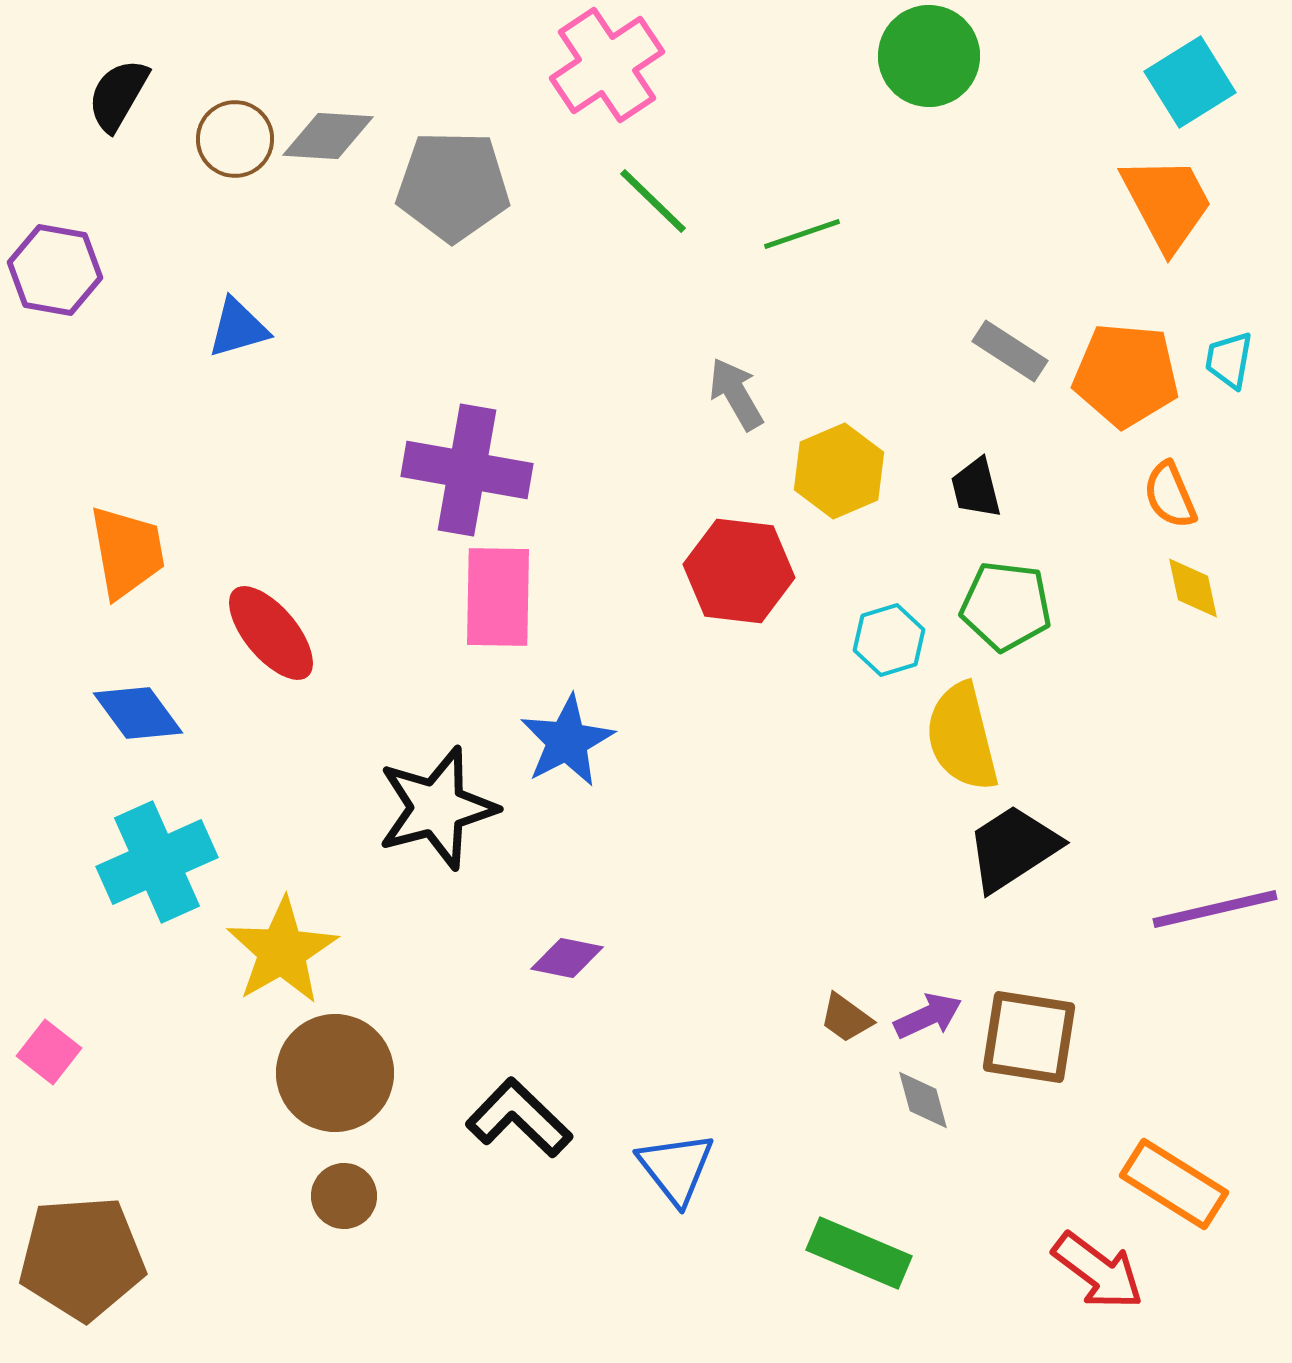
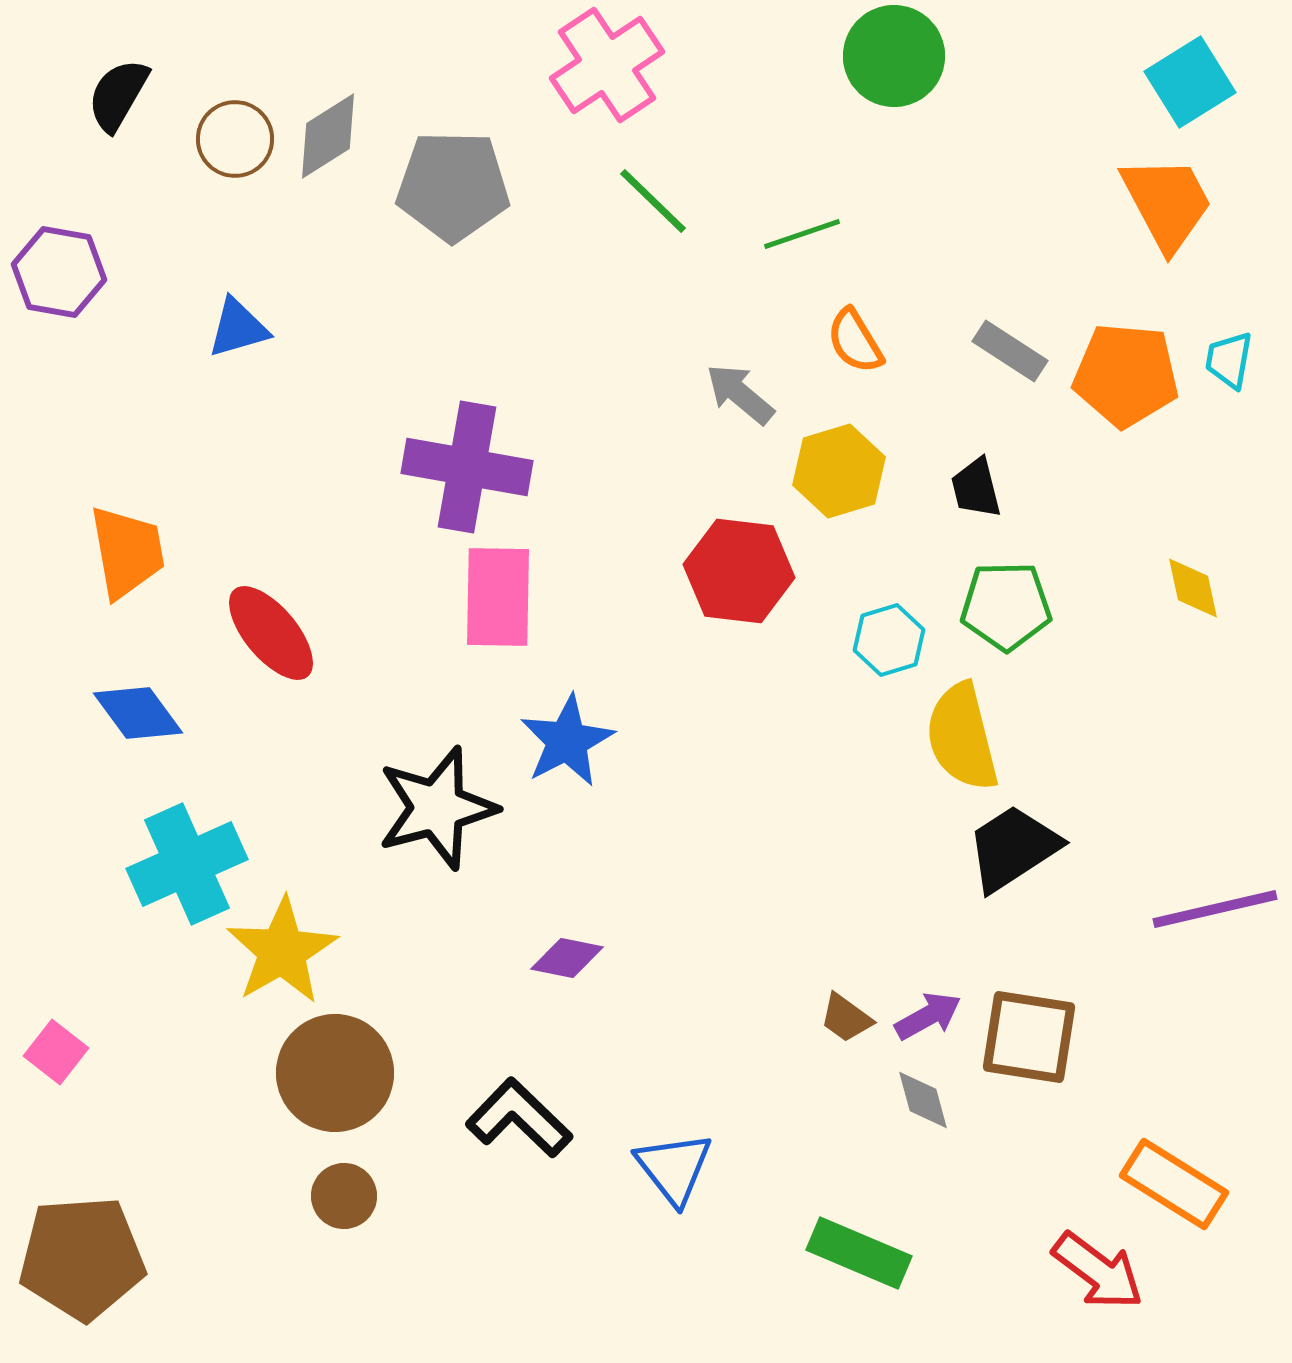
green circle at (929, 56): moved 35 px left
gray diamond at (328, 136): rotated 36 degrees counterclockwise
purple hexagon at (55, 270): moved 4 px right, 2 px down
gray arrow at (736, 394): moved 4 px right; rotated 20 degrees counterclockwise
purple cross at (467, 470): moved 3 px up
yellow hexagon at (839, 471): rotated 6 degrees clockwise
orange semicircle at (1170, 495): moved 315 px left, 154 px up; rotated 8 degrees counterclockwise
green pentagon at (1006, 606): rotated 8 degrees counterclockwise
cyan cross at (157, 862): moved 30 px right, 2 px down
purple arrow at (928, 1016): rotated 4 degrees counterclockwise
pink square at (49, 1052): moved 7 px right
blue triangle at (676, 1168): moved 2 px left
